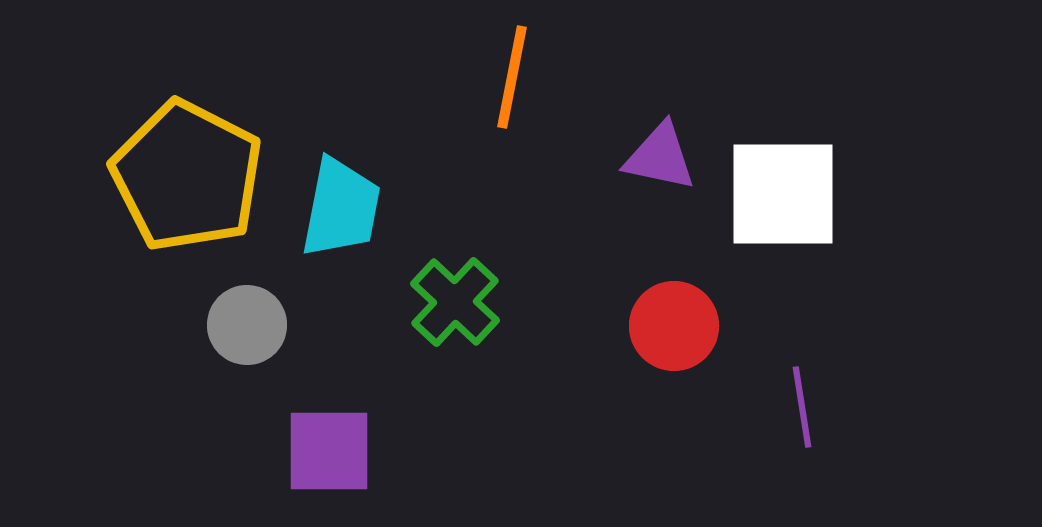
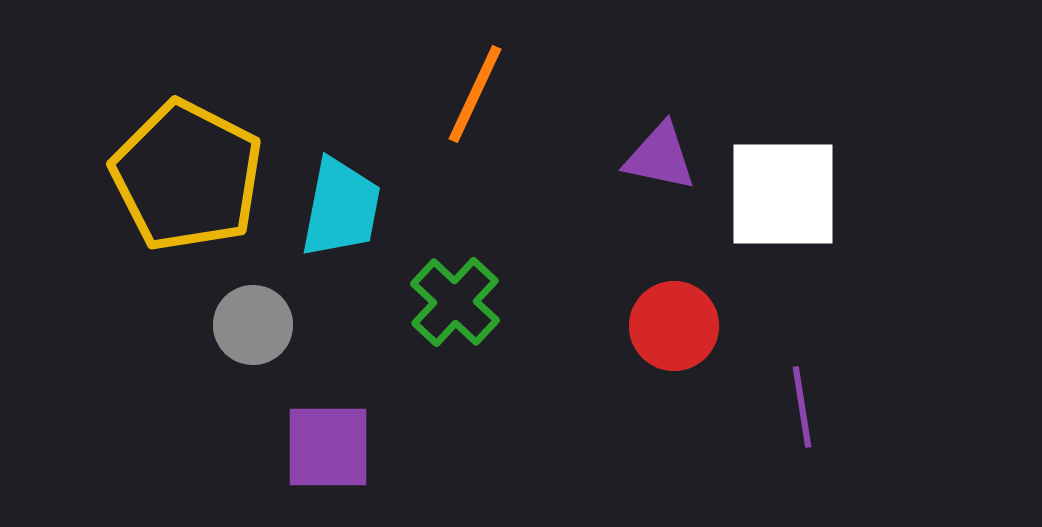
orange line: moved 37 px left, 17 px down; rotated 14 degrees clockwise
gray circle: moved 6 px right
purple square: moved 1 px left, 4 px up
